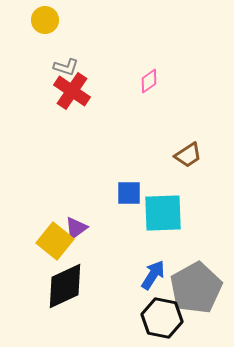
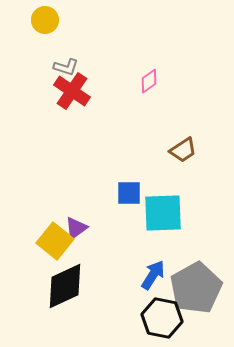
brown trapezoid: moved 5 px left, 5 px up
